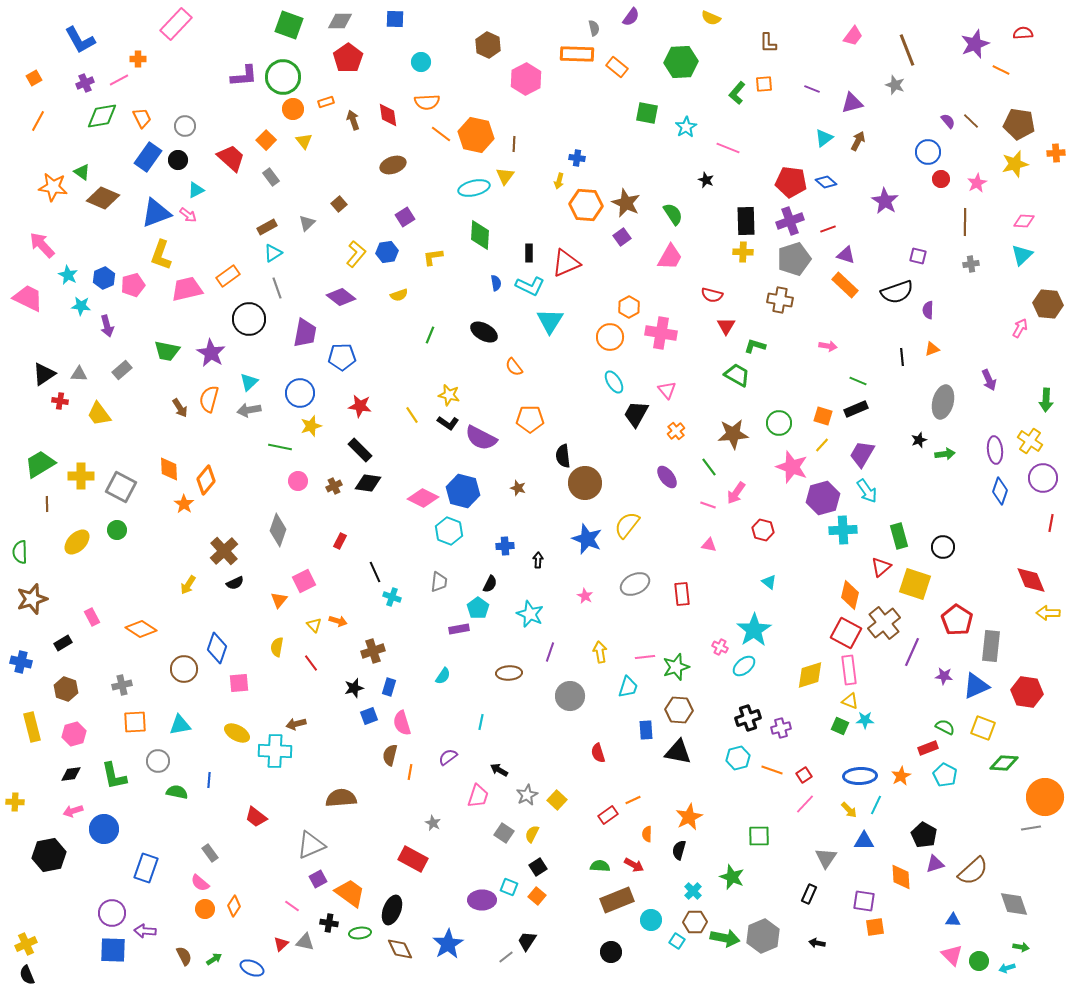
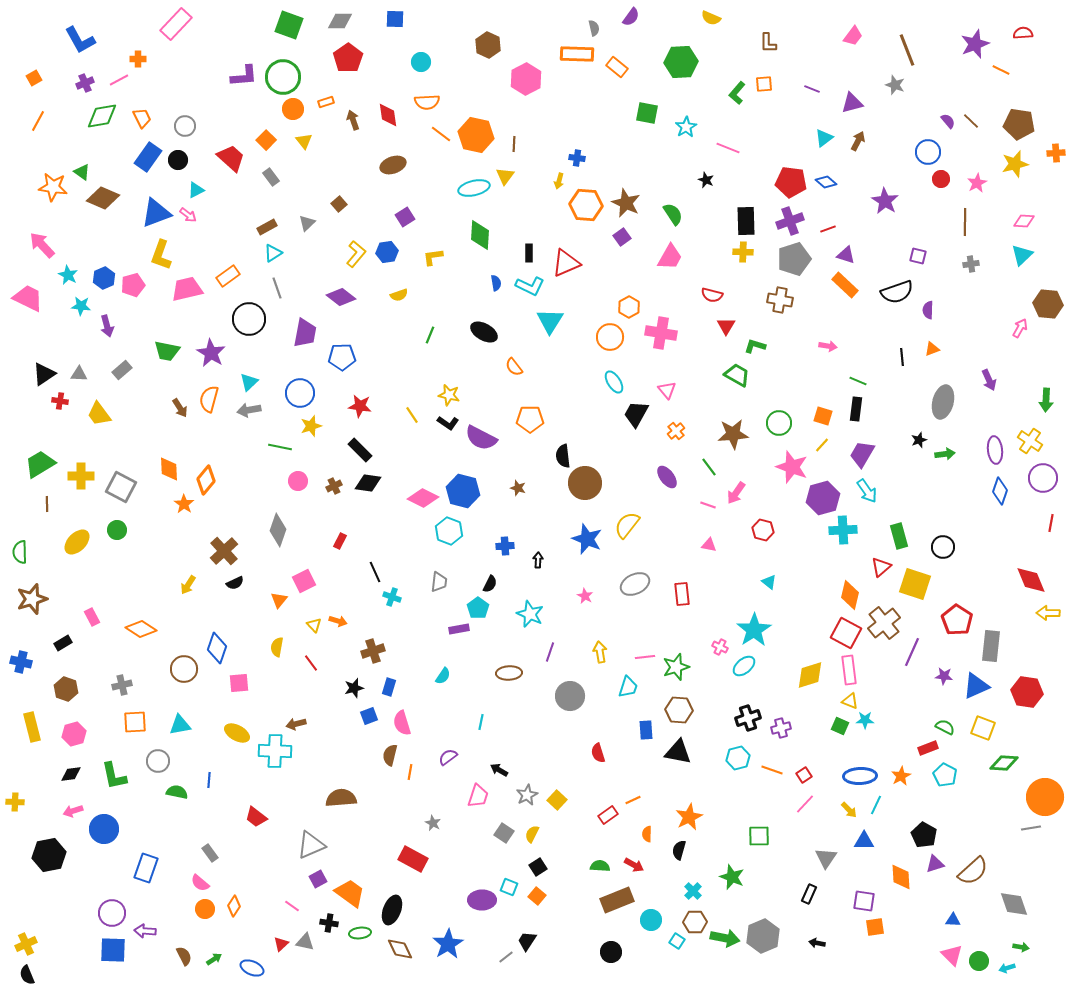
black rectangle at (856, 409): rotated 60 degrees counterclockwise
